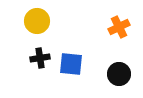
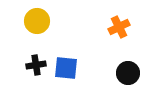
black cross: moved 4 px left, 7 px down
blue square: moved 5 px left, 4 px down
black circle: moved 9 px right, 1 px up
